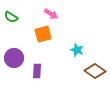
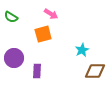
cyan star: moved 5 px right; rotated 24 degrees clockwise
brown diamond: rotated 35 degrees counterclockwise
